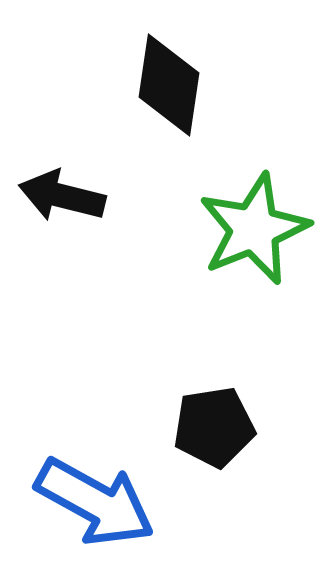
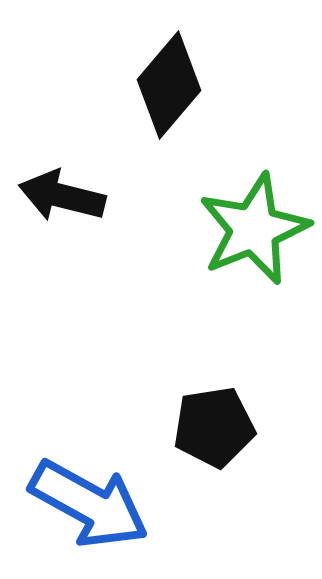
black diamond: rotated 32 degrees clockwise
blue arrow: moved 6 px left, 2 px down
